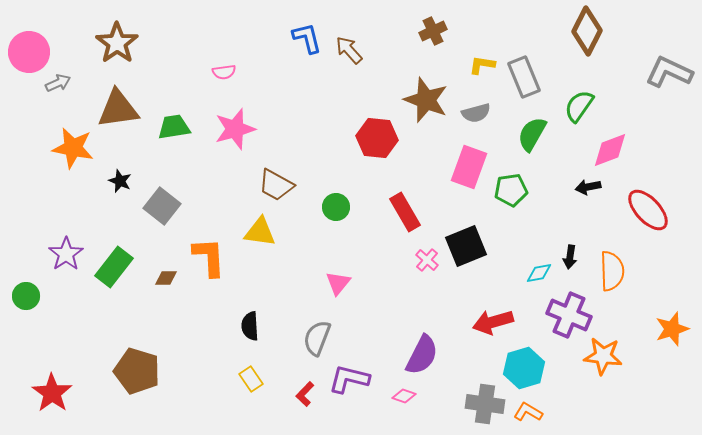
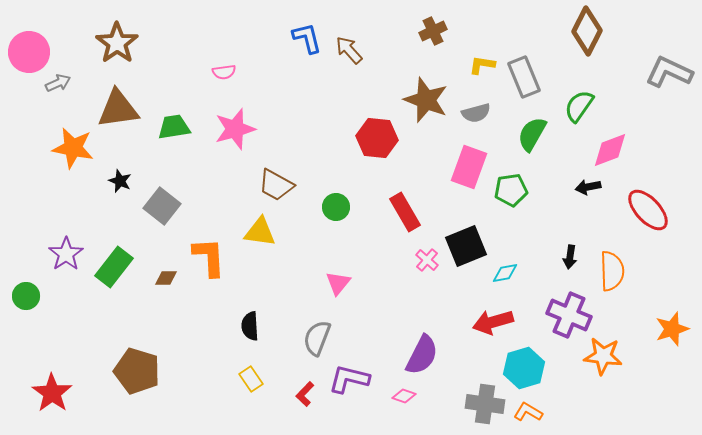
cyan diamond at (539, 273): moved 34 px left
